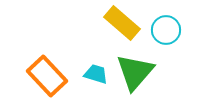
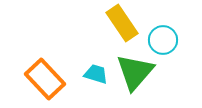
yellow rectangle: rotated 15 degrees clockwise
cyan circle: moved 3 px left, 10 px down
orange rectangle: moved 2 px left, 3 px down
